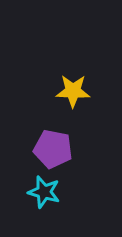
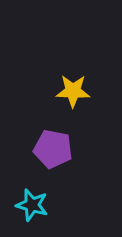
cyan star: moved 12 px left, 13 px down
